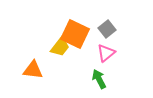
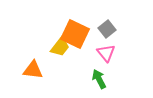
pink triangle: rotated 30 degrees counterclockwise
